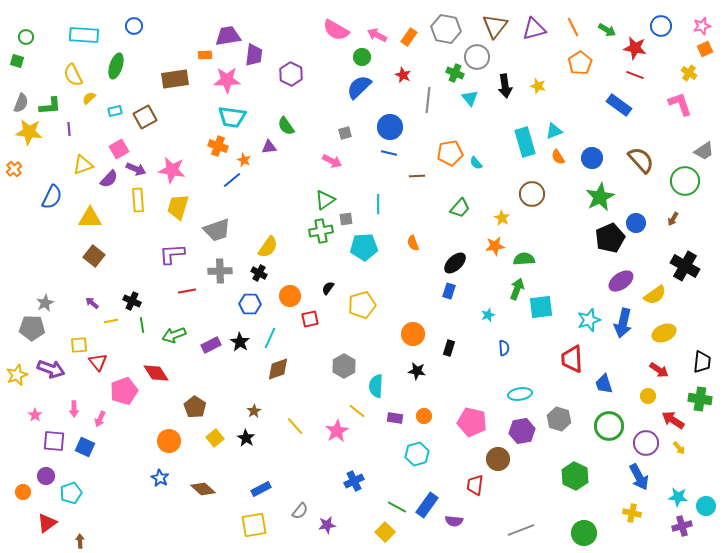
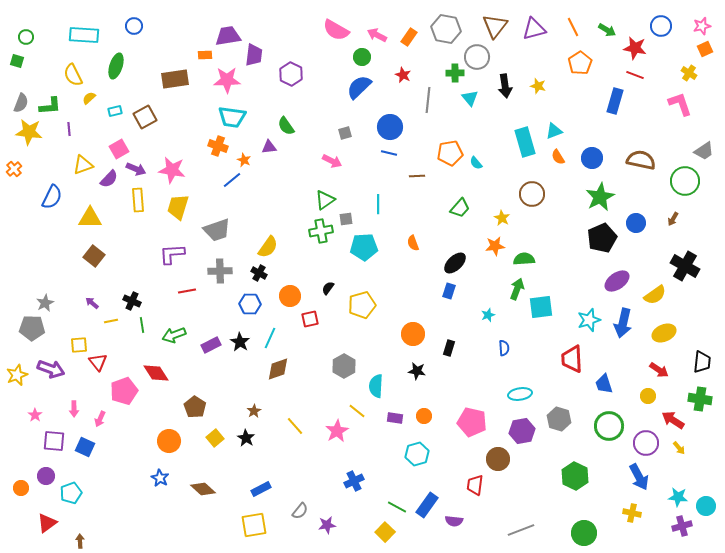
green cross at (455, 73): rotated 24 degrees counterclockwise
blue rectangle at (619, 105): moved 4 px left, 4 px up; rotated 70 degrees clockwise
brown semicircle at (641, 160): rotated 36 degrees counterclockwise
black pentagon at (610, 238): moved 8 px left
purple ellipse at (621, 281): moved 4 px left
orange circle at (23, 492): moved 2 px left, 4 px up
